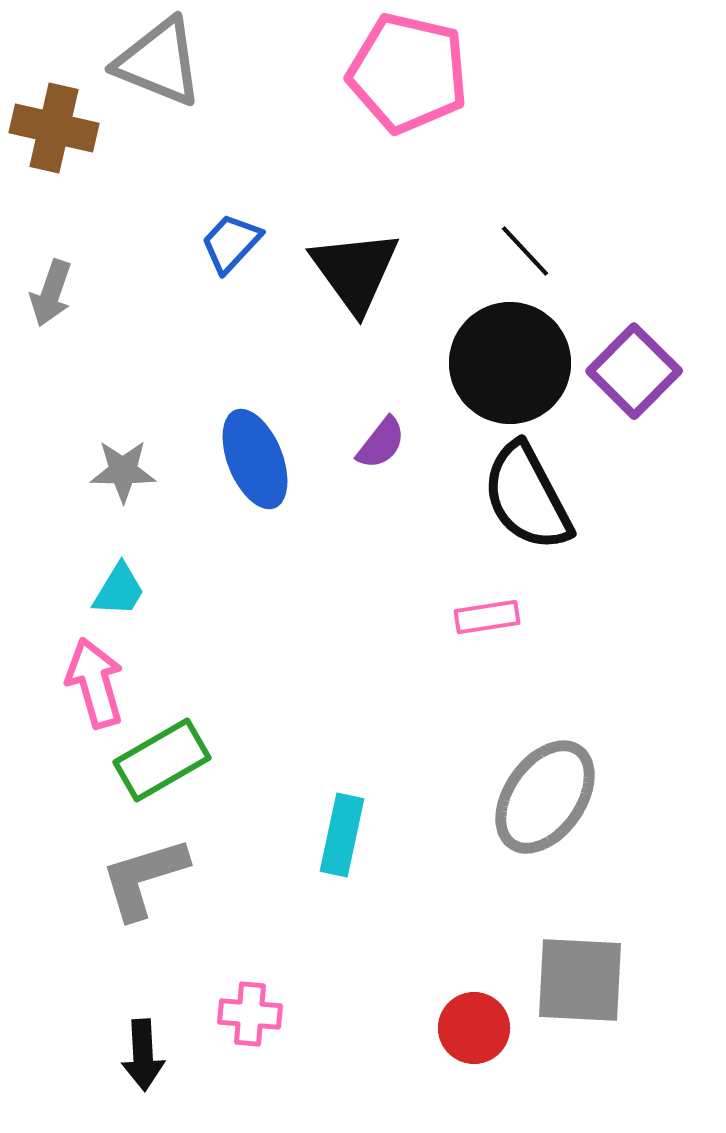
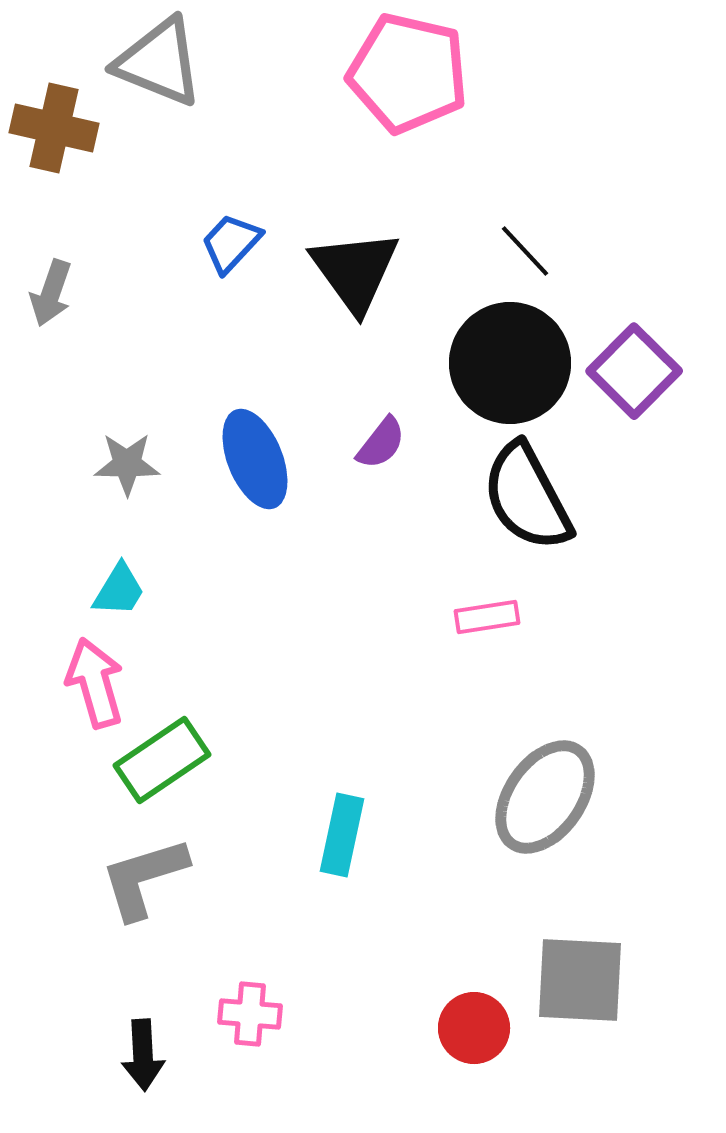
gray star: moved 4 px right, 7 px up
green rectangle: rotated 4 degrees counterclockwise
